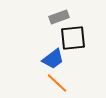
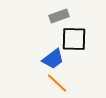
gray rectangle: moved 1 px up
black square: moved 1 px right, 1 px down; rotated 8 degrees clockwise
